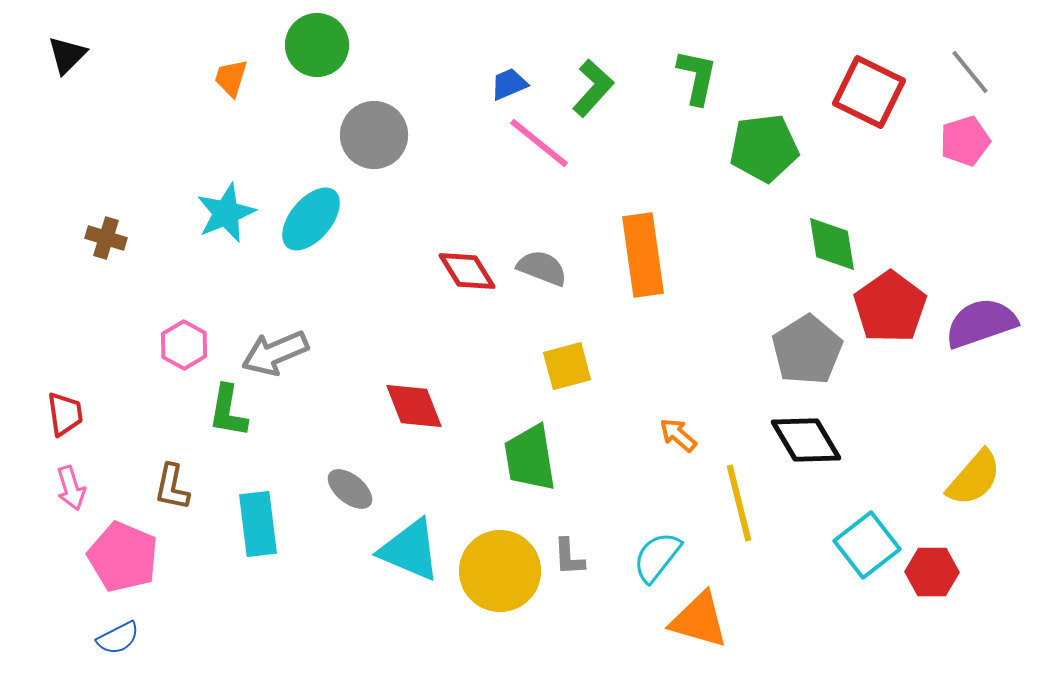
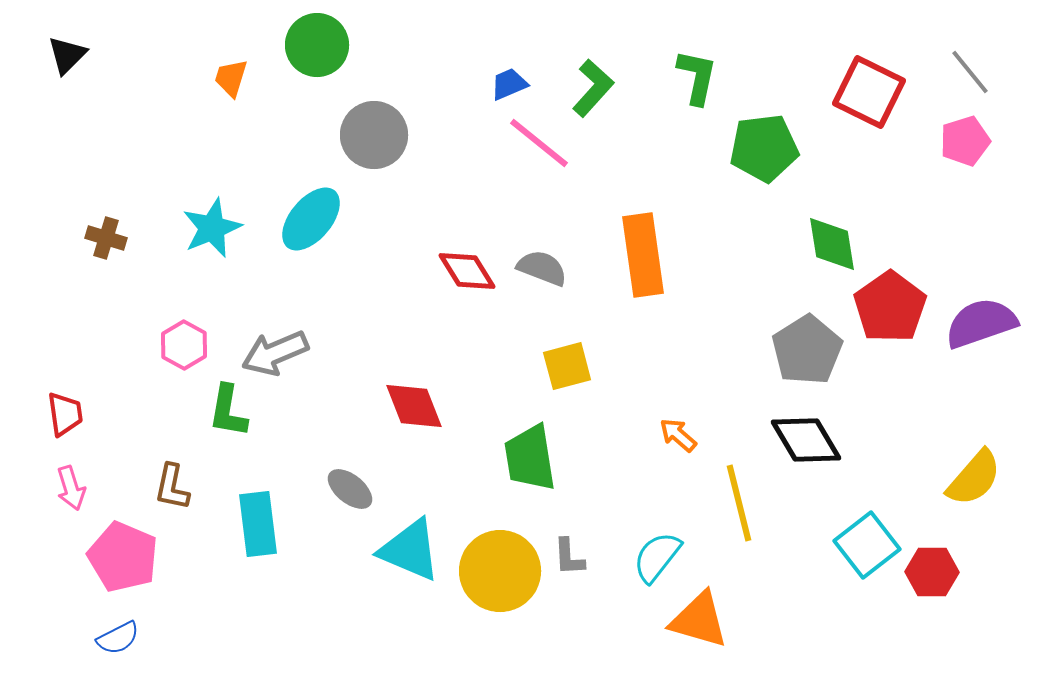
cyan star at (226, 213): moved 14 px left, 15 px down
